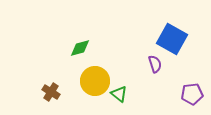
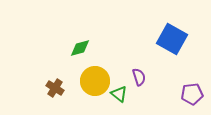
purple semicircle: moved 16 px left, 13 px down
brown cross: moved 4 px right, 4 px up
